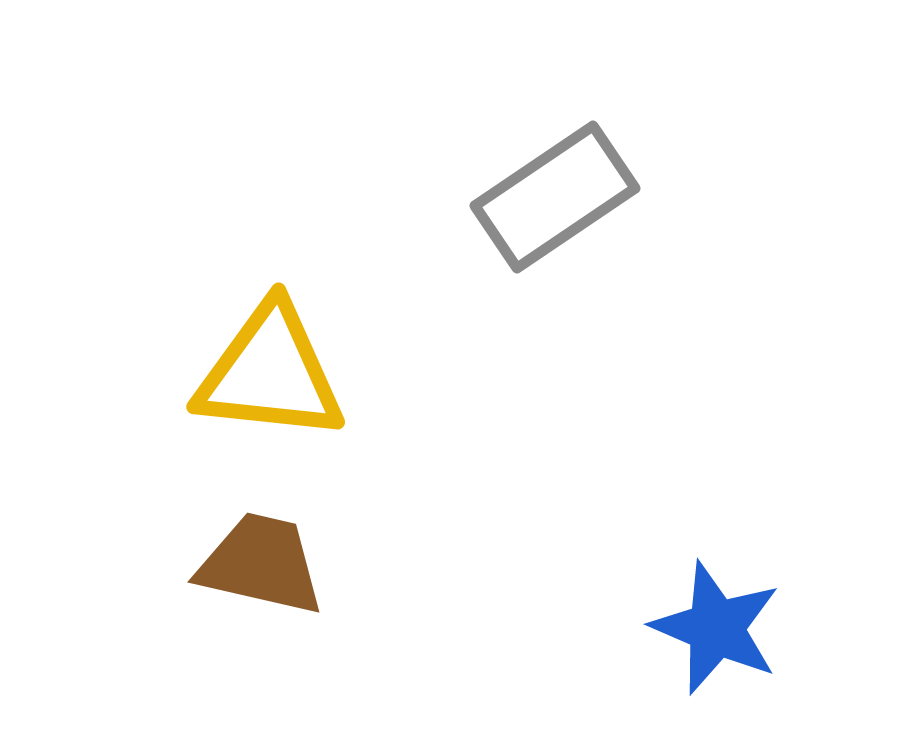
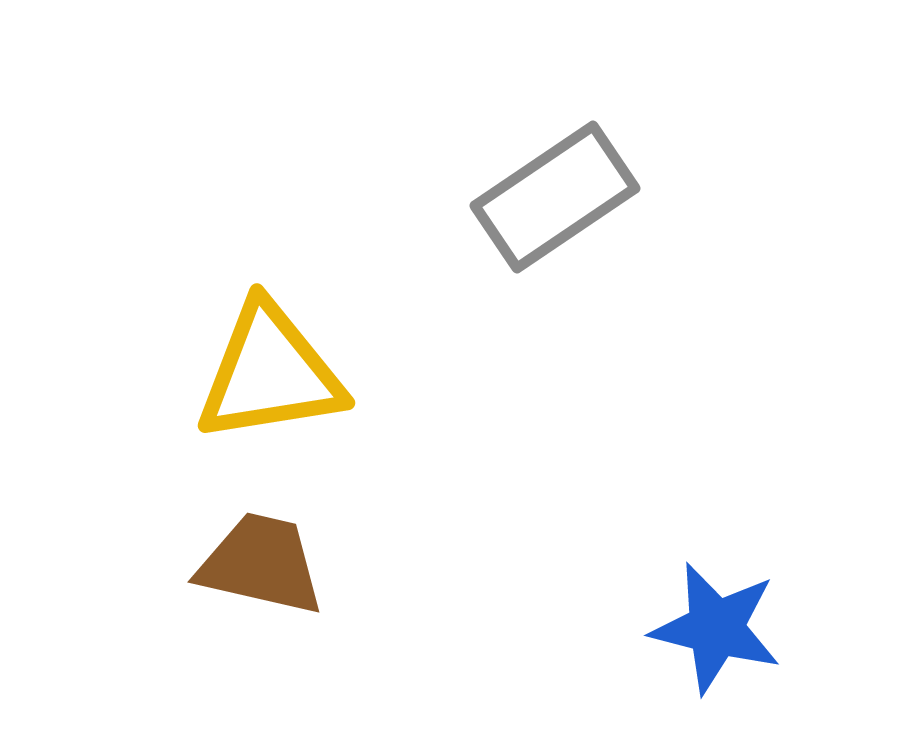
yellow triangle: rotated 15 degrees counterclockwise
blue star: rotated 9 degrees counterclockwise
